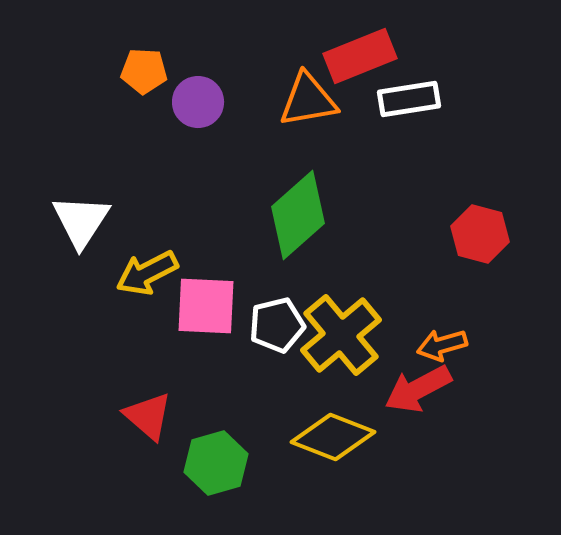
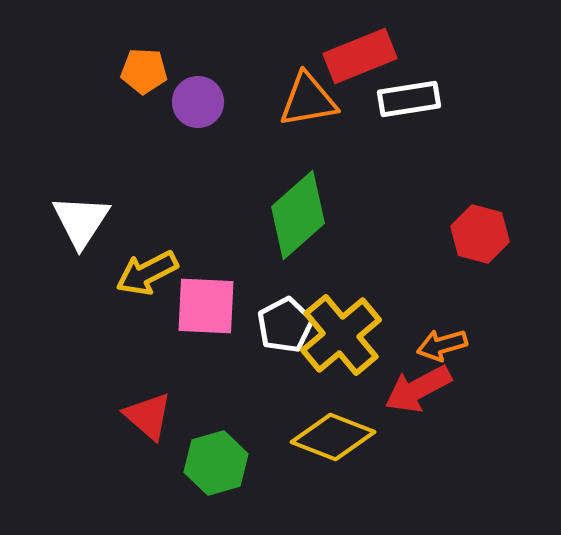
white pentagon: moved 8 px right; rotated 14 degrees counterclockwise
